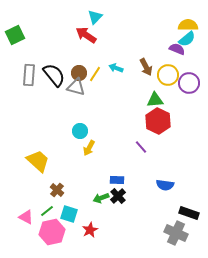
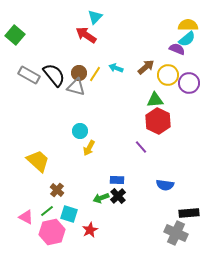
green square: rotated 24 degrees counterclockwise
brown arrow: rotated 102 degrees counterclockwise
gray rectangle: rotated 65 degrees counterclockwise
black rectangle: rotated 24 degrees counterclockwise
